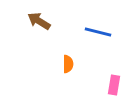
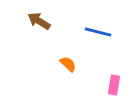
orange semicircle: rotated 48 degrees counterclockwise
